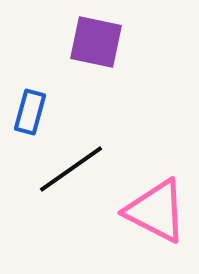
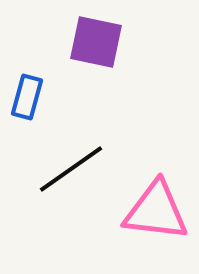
blue rectangle: moved 3 px left, 15 px up
pink triangle: rotated 20 degrees counterclockwise
